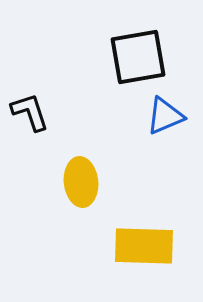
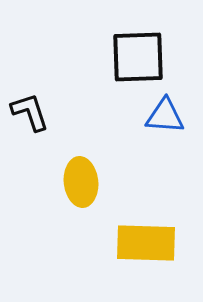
black square: rotated 8 degrees clockwise
blue triangle: rotated 27 degrees clockwise
yellow rectangle: moved 2 px right, 3 px up
